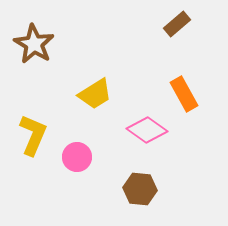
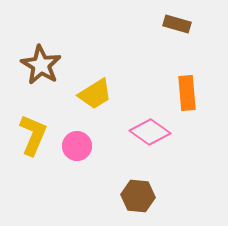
brown rectangle: rotated 56 degrees clockwise
brown star: moved 7 px right, 21 px down
orange rectangle: moved 3 px right, 1 px up; rotated 24 degrees clockwise
pink diamond: moved 3 px right, 2 px down
pink circle: moved 11 px up
brown hexagon: moved 2 px left, 7 px down
